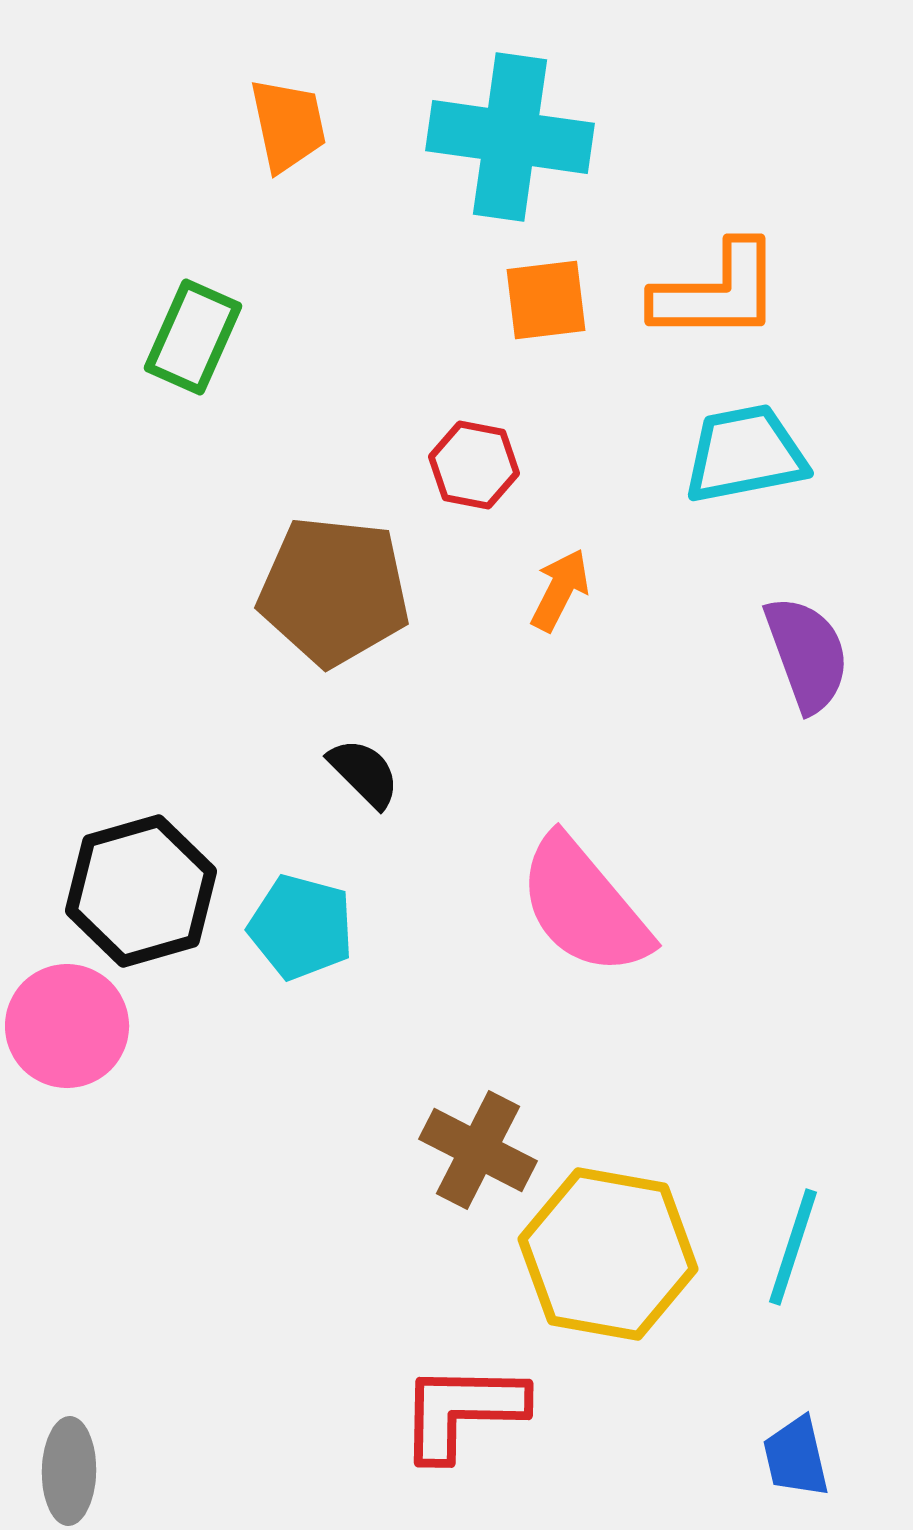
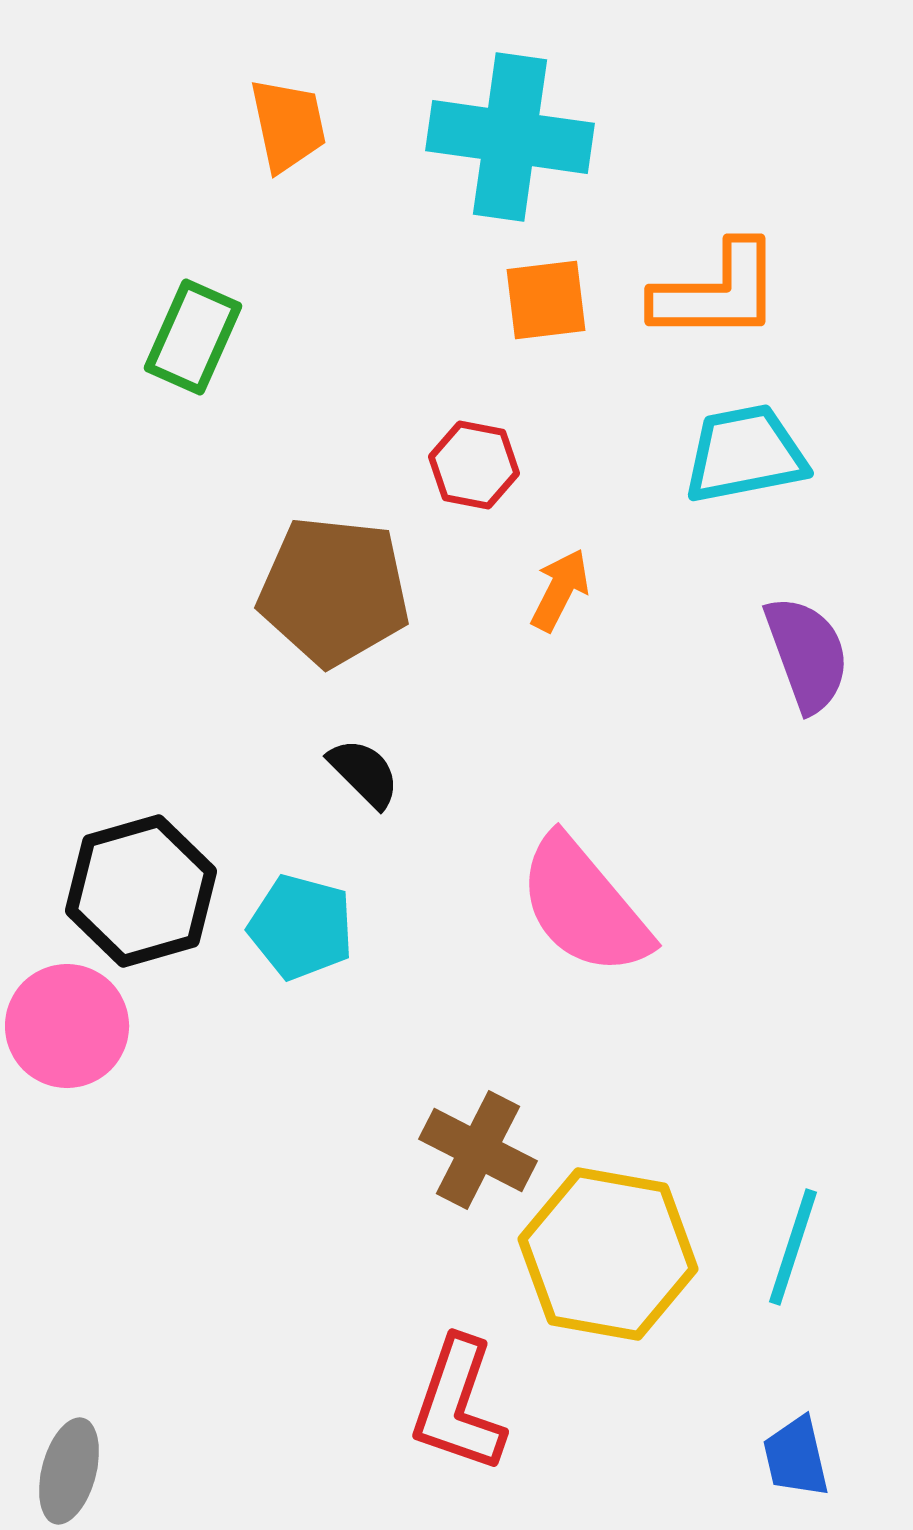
red L-shape: moved 4 px left, 6 px up; rotated 72 degrees counterclockwise
gray ellipse: rotated 14 degrees clockwise
